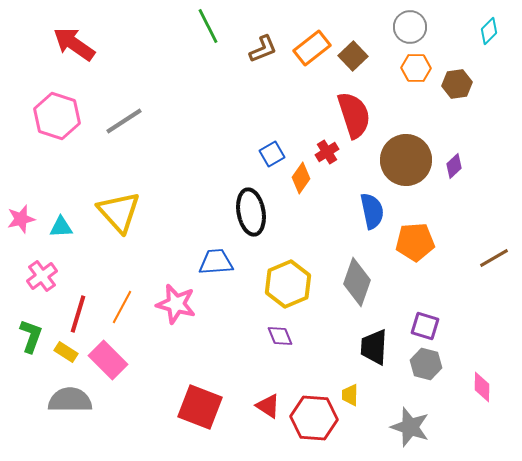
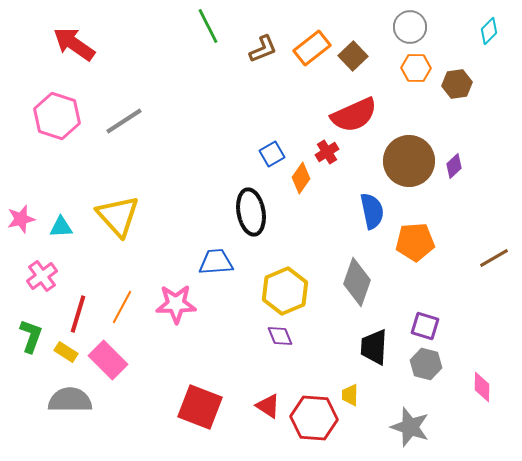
red semicircle at (354, 115): rotated 84 degrees clockwise
brown circle at (406, 160): moved 3 px right, 1 px down
yellow triangle at (119, 212): moved 1 px left, 4 px down
yellow hexagon at (288, 284): moved 3 px left, 7 px down
pink star at (176, 304): rotated 15 degrees counterclockwise
